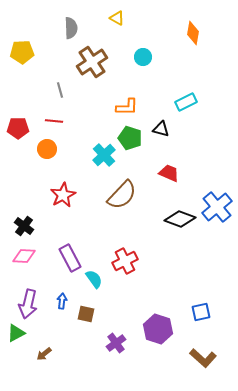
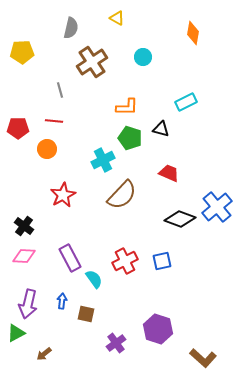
gray semicircle: rotated 15 degrees clockwise
cyan cross: moved 1 px left, 5 px down; rotated 15 degrees clockwise
blue square: moved 39 px left, 51 px up
